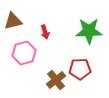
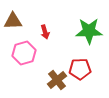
brown triangle: rotated 12 degrees clockwise
brown cross: moved 1 px right
